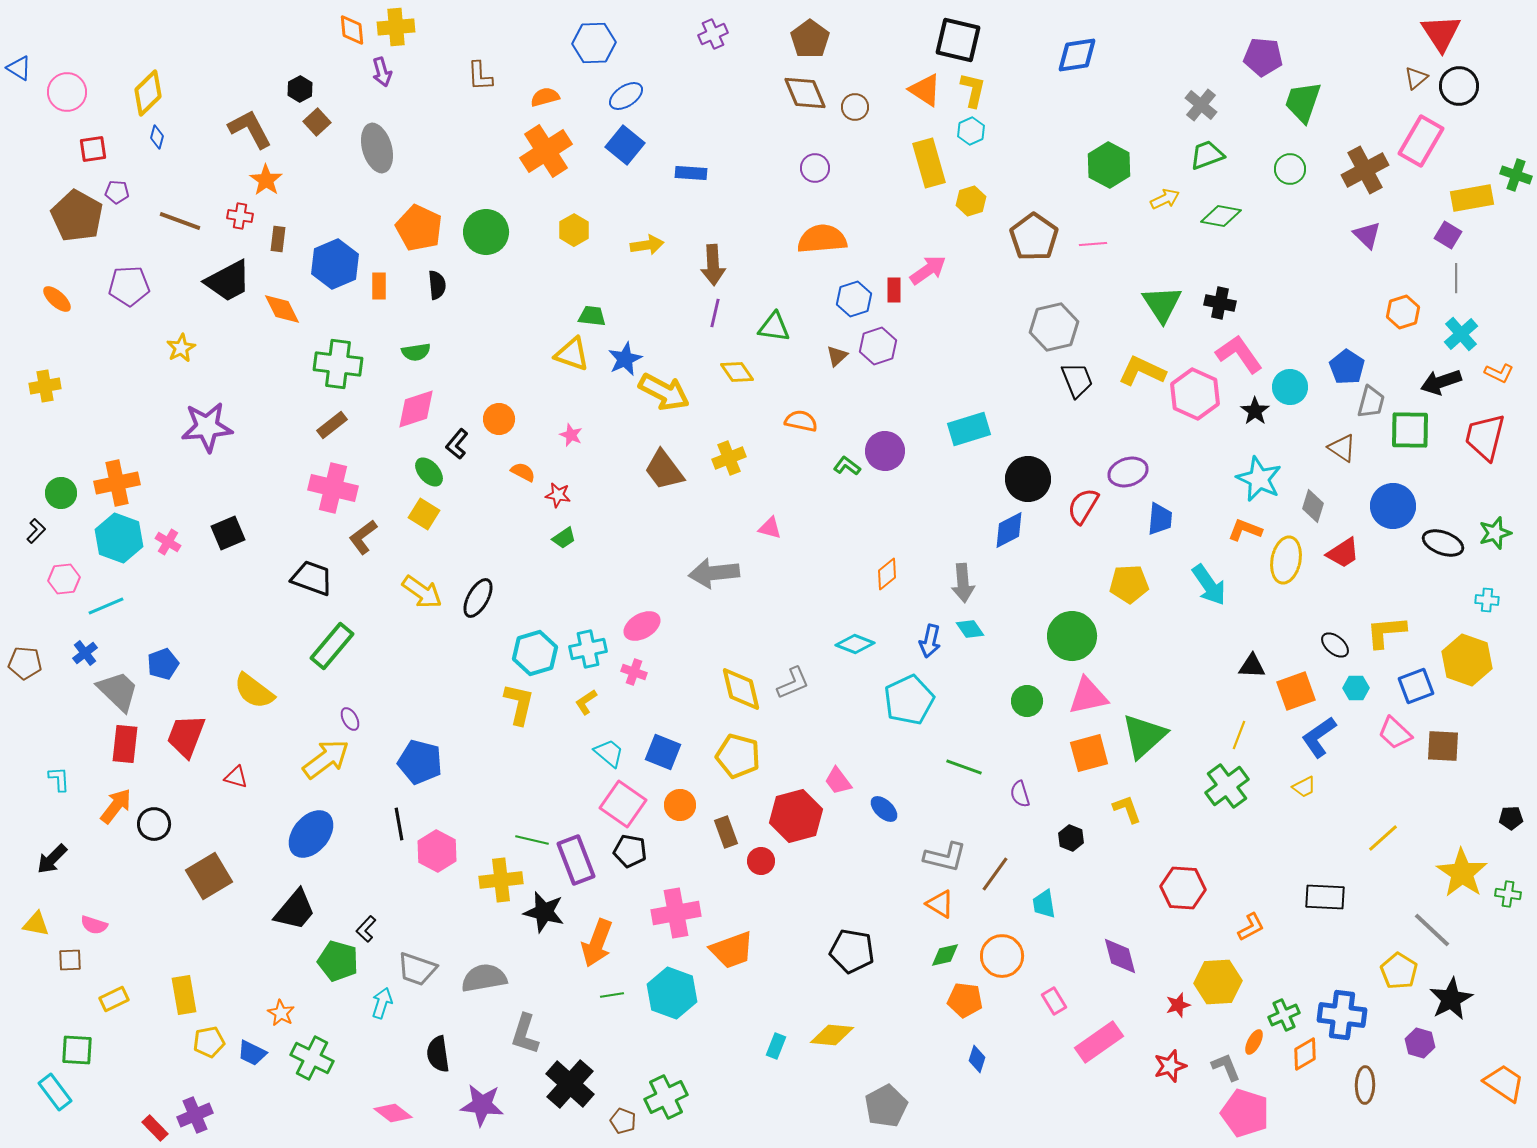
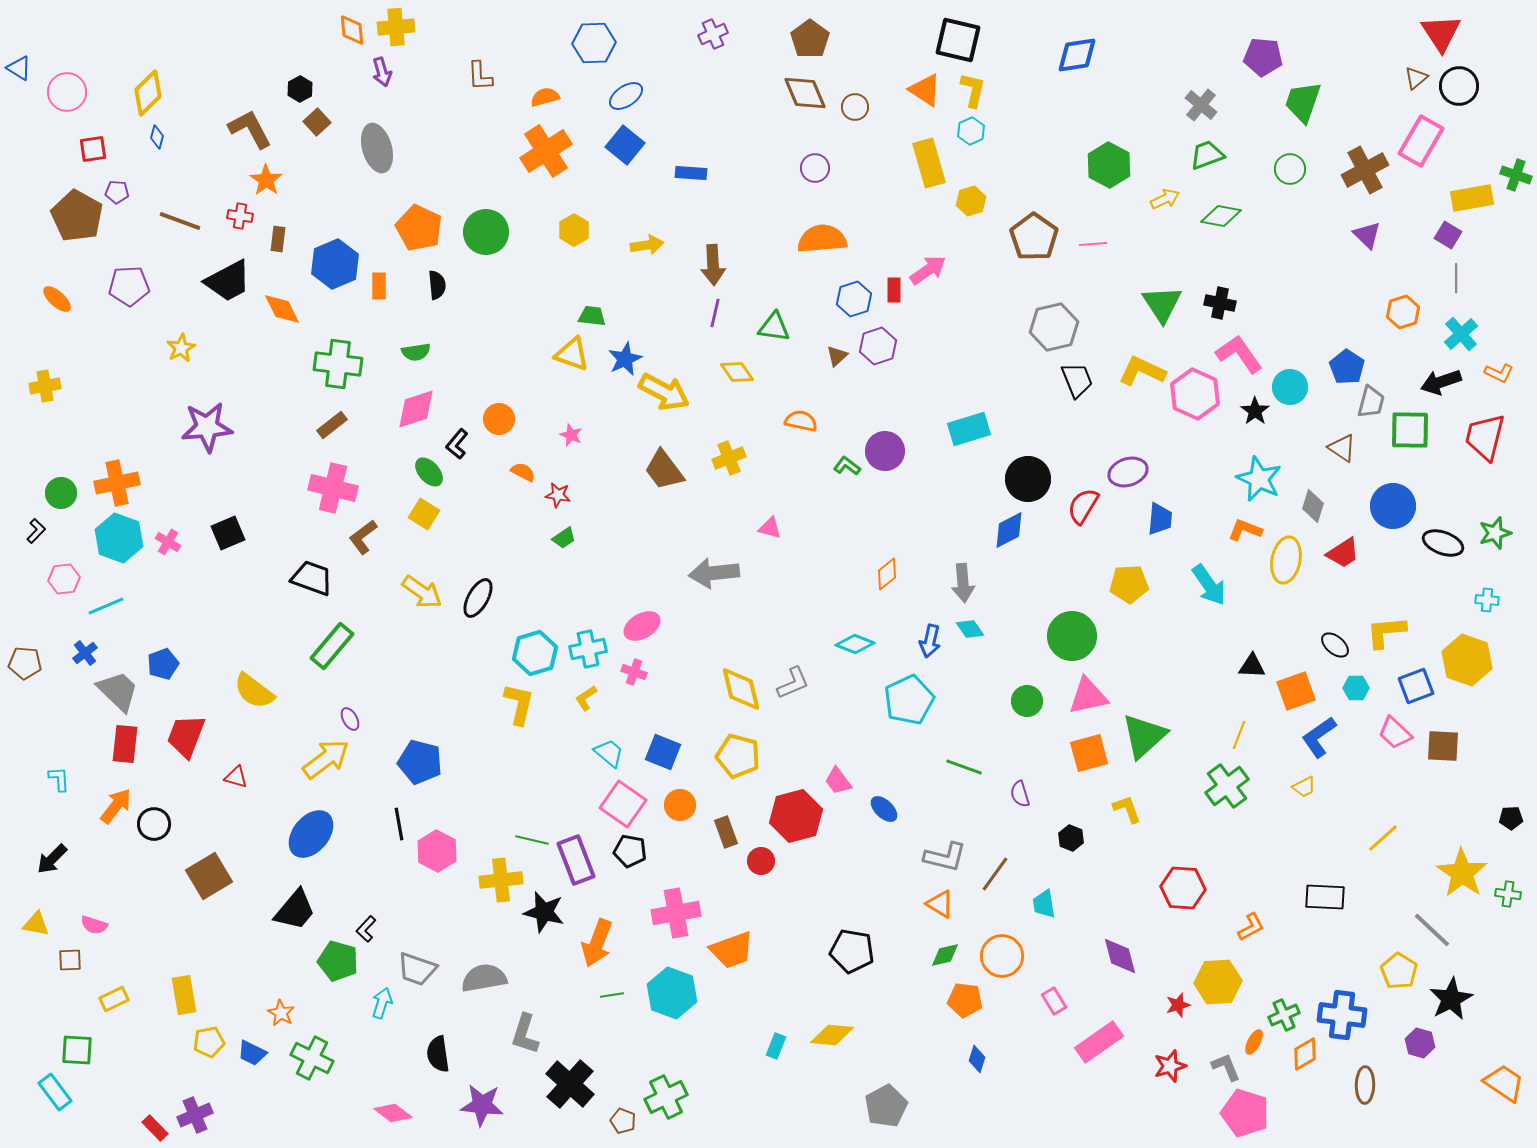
yellow L-shape at (586, 702): moved 4 px up
